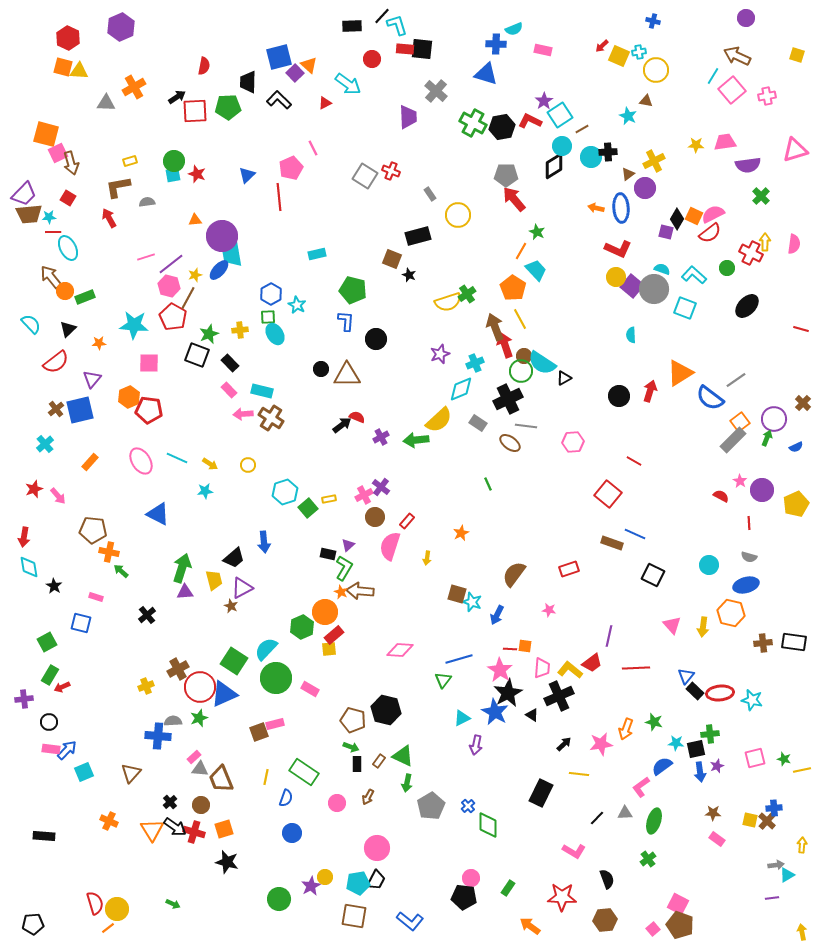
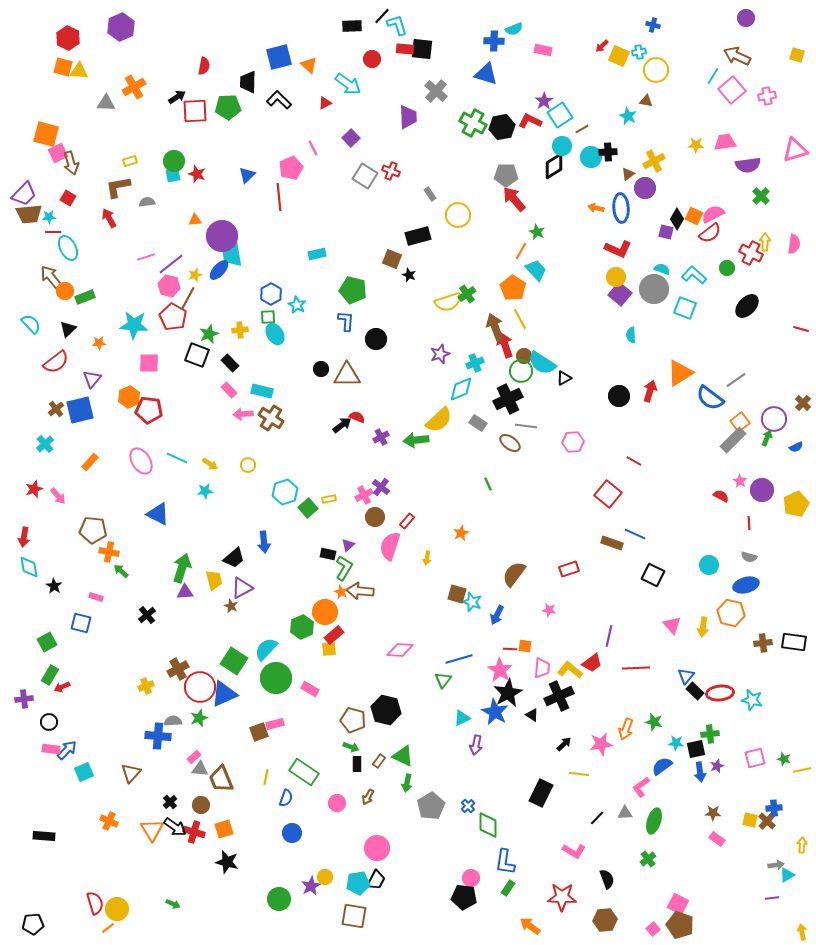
blue cross at (653, 21): moved 4 px down
blue cross at (496, 44): moved 2 px left, 3 px up
purple square at (295, 73): moved 56 px right, 65 px down
purple square at (632, 286): moved 12 px left, 8 px down
blue L-shape at (410, 921): moved 95 px right, 59 px up; rotated 60 degrees clockwise
